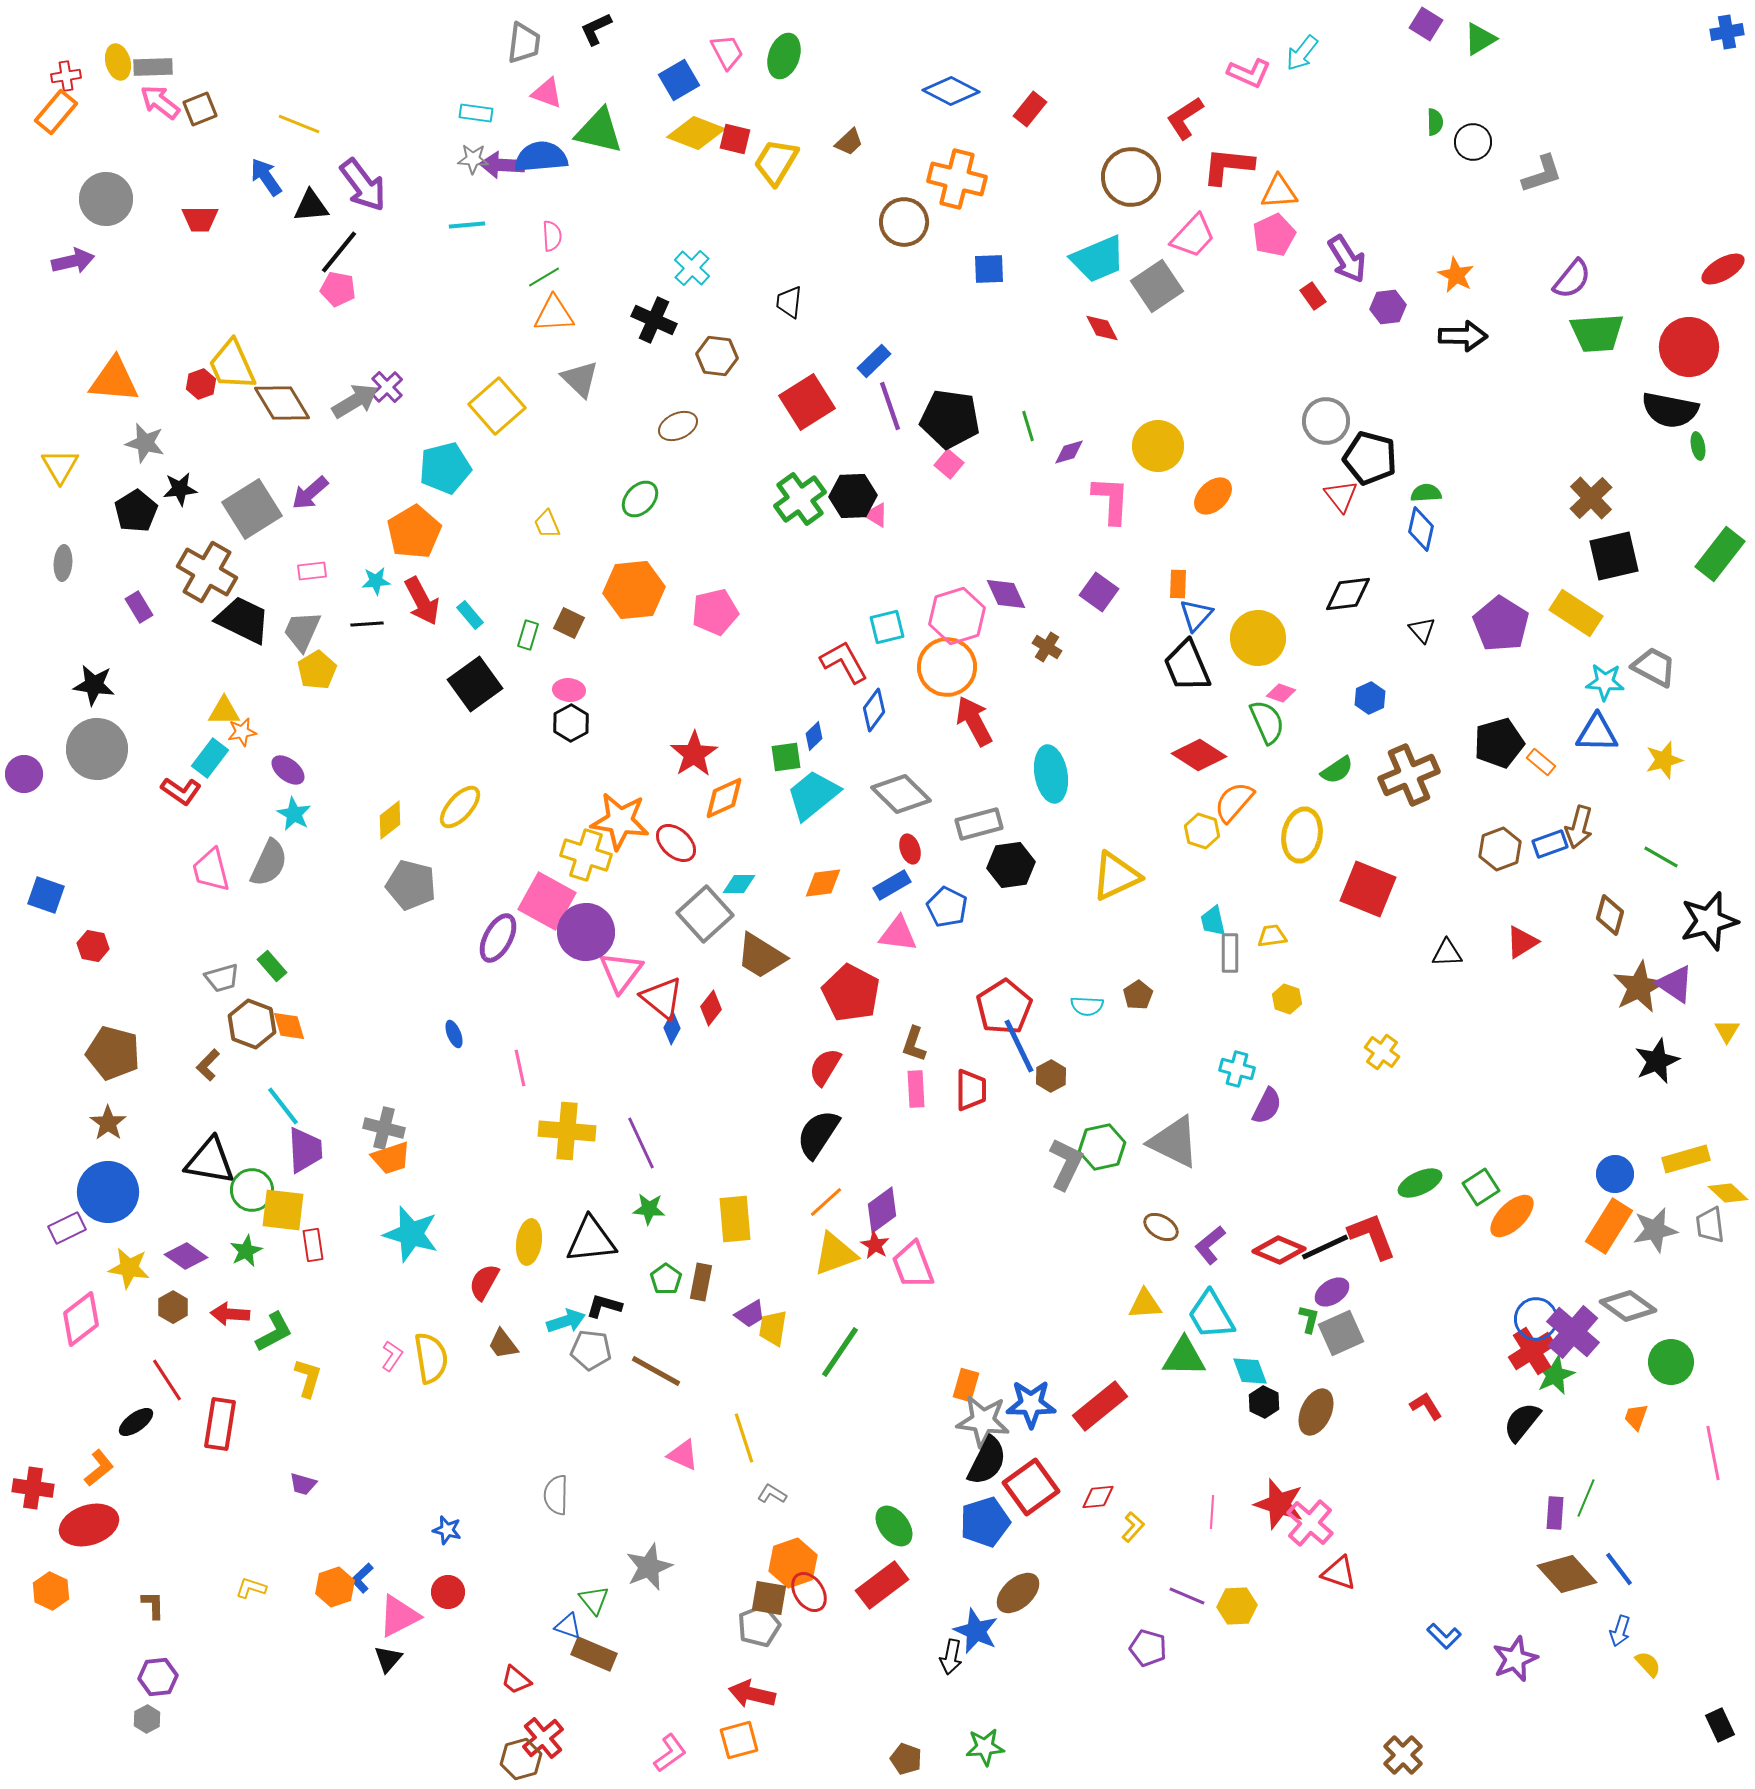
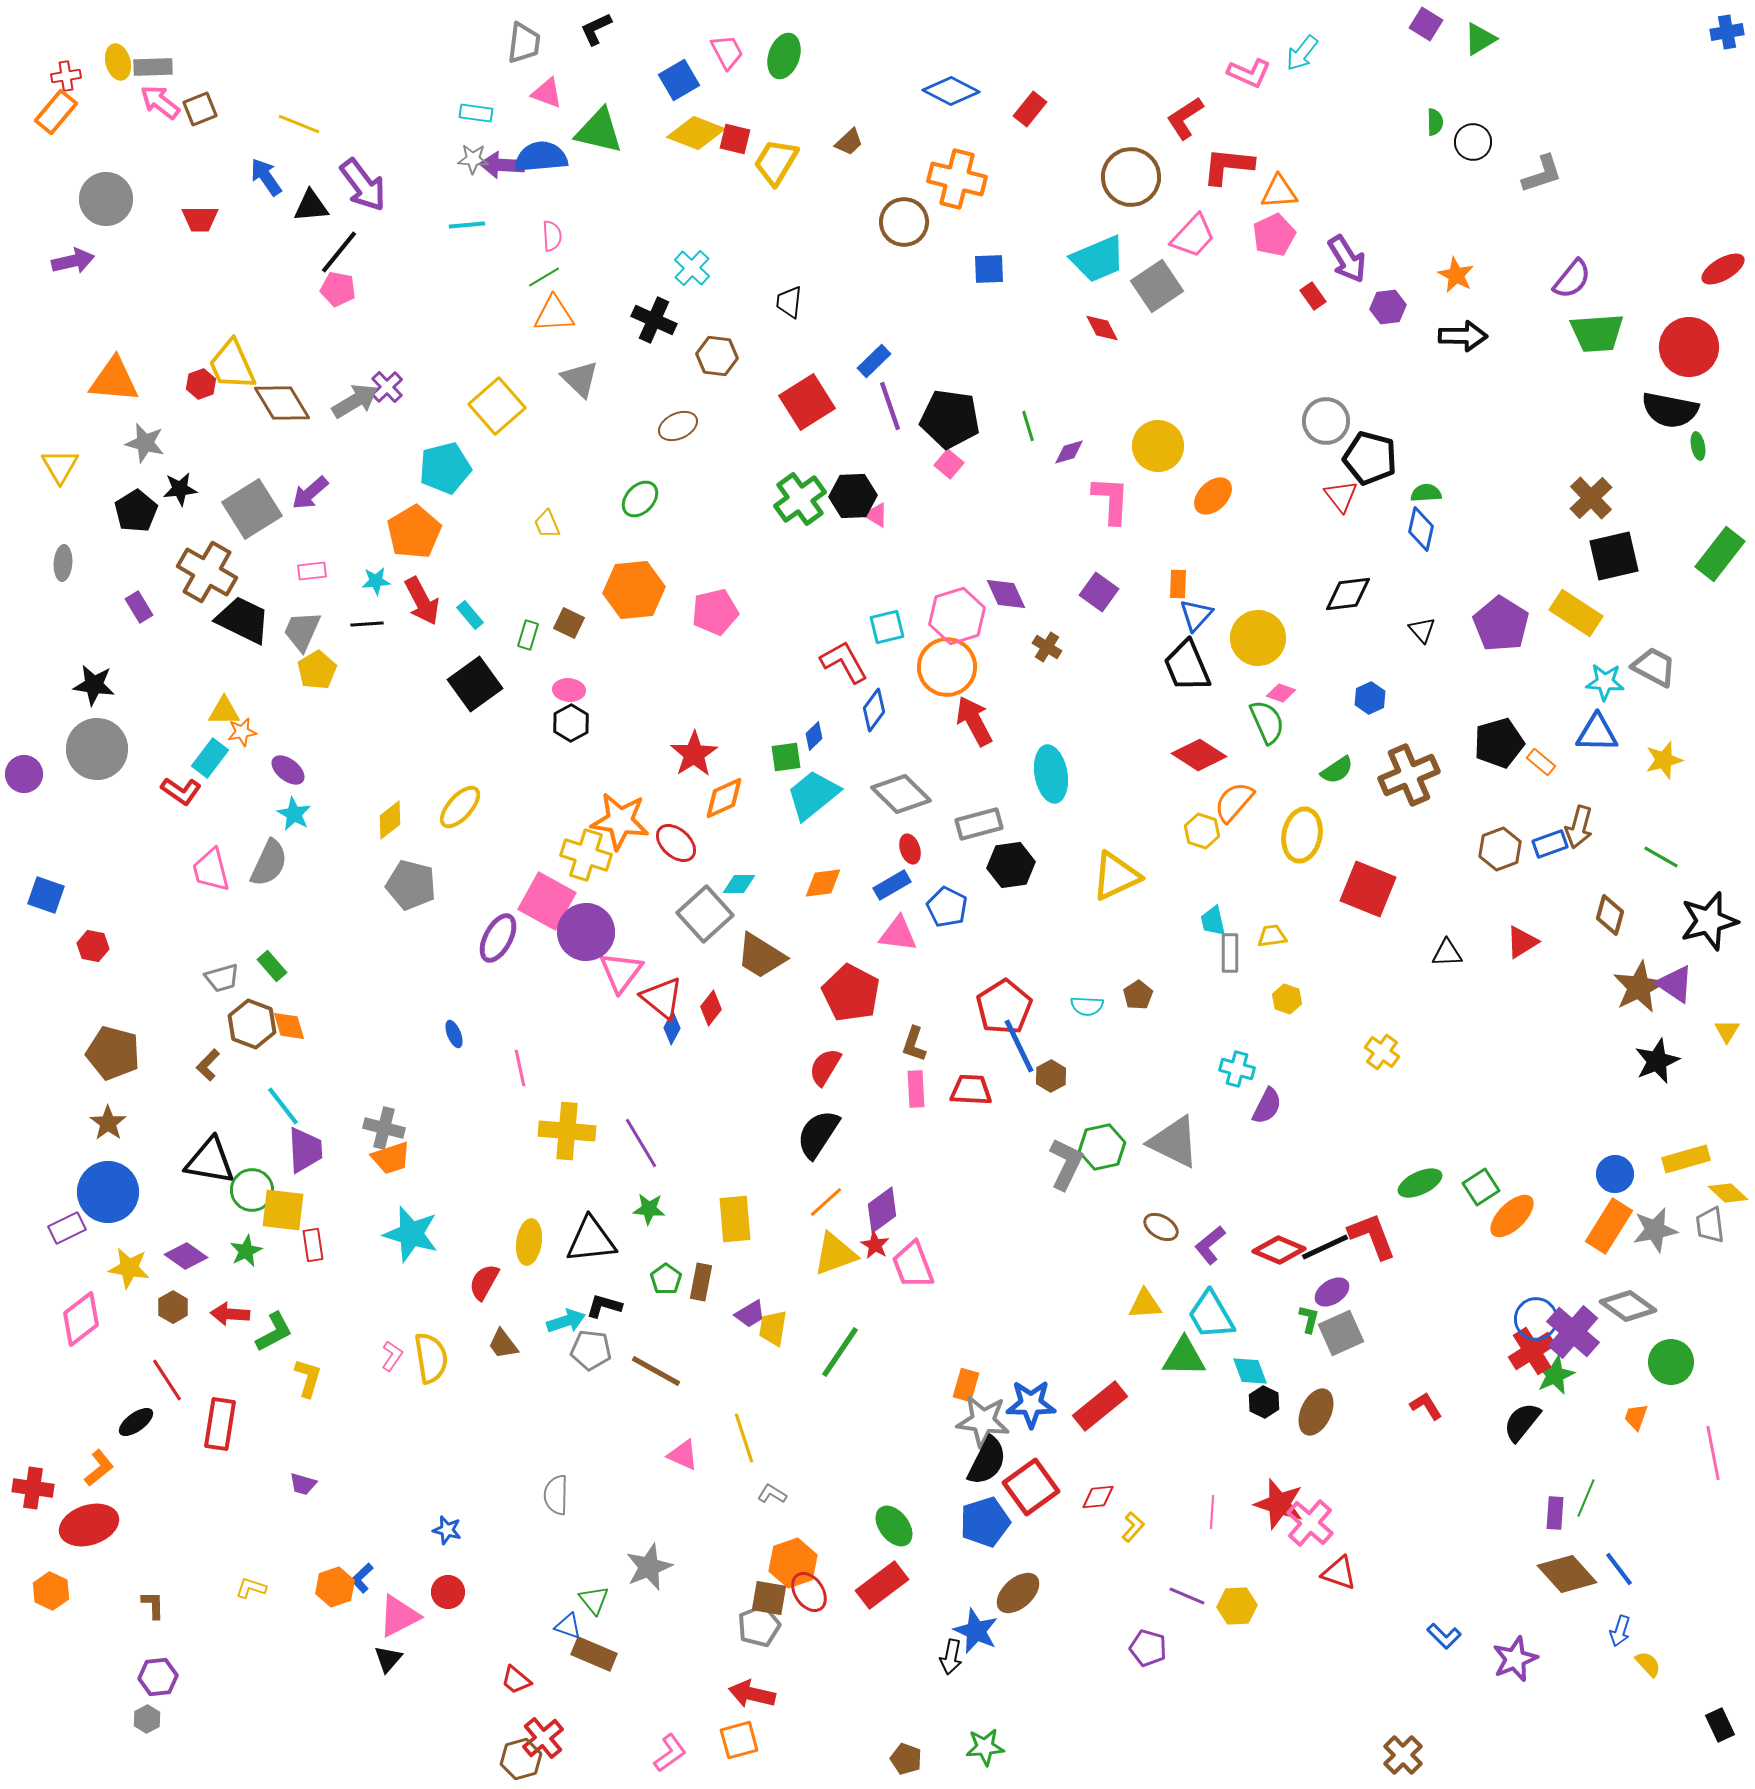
red trapezoid at (971, 1090): rotated 87 degrees counterclockwise
purple line at (641, 1143): rotated 6 degrees counterclockwise
